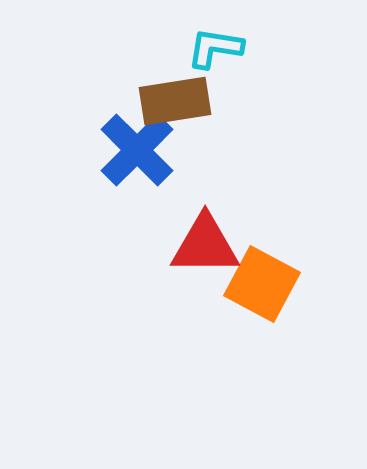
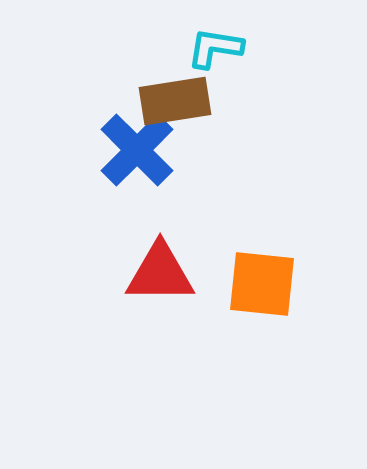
red triangle: moved 45 px left, 28 px down
orange square: rotated 22 degrees counterclockwise
